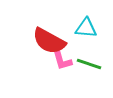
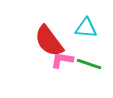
red semicircle: rotated 24 degrees clockwise
pink L-shape: rotated 115 degrees clockwise
